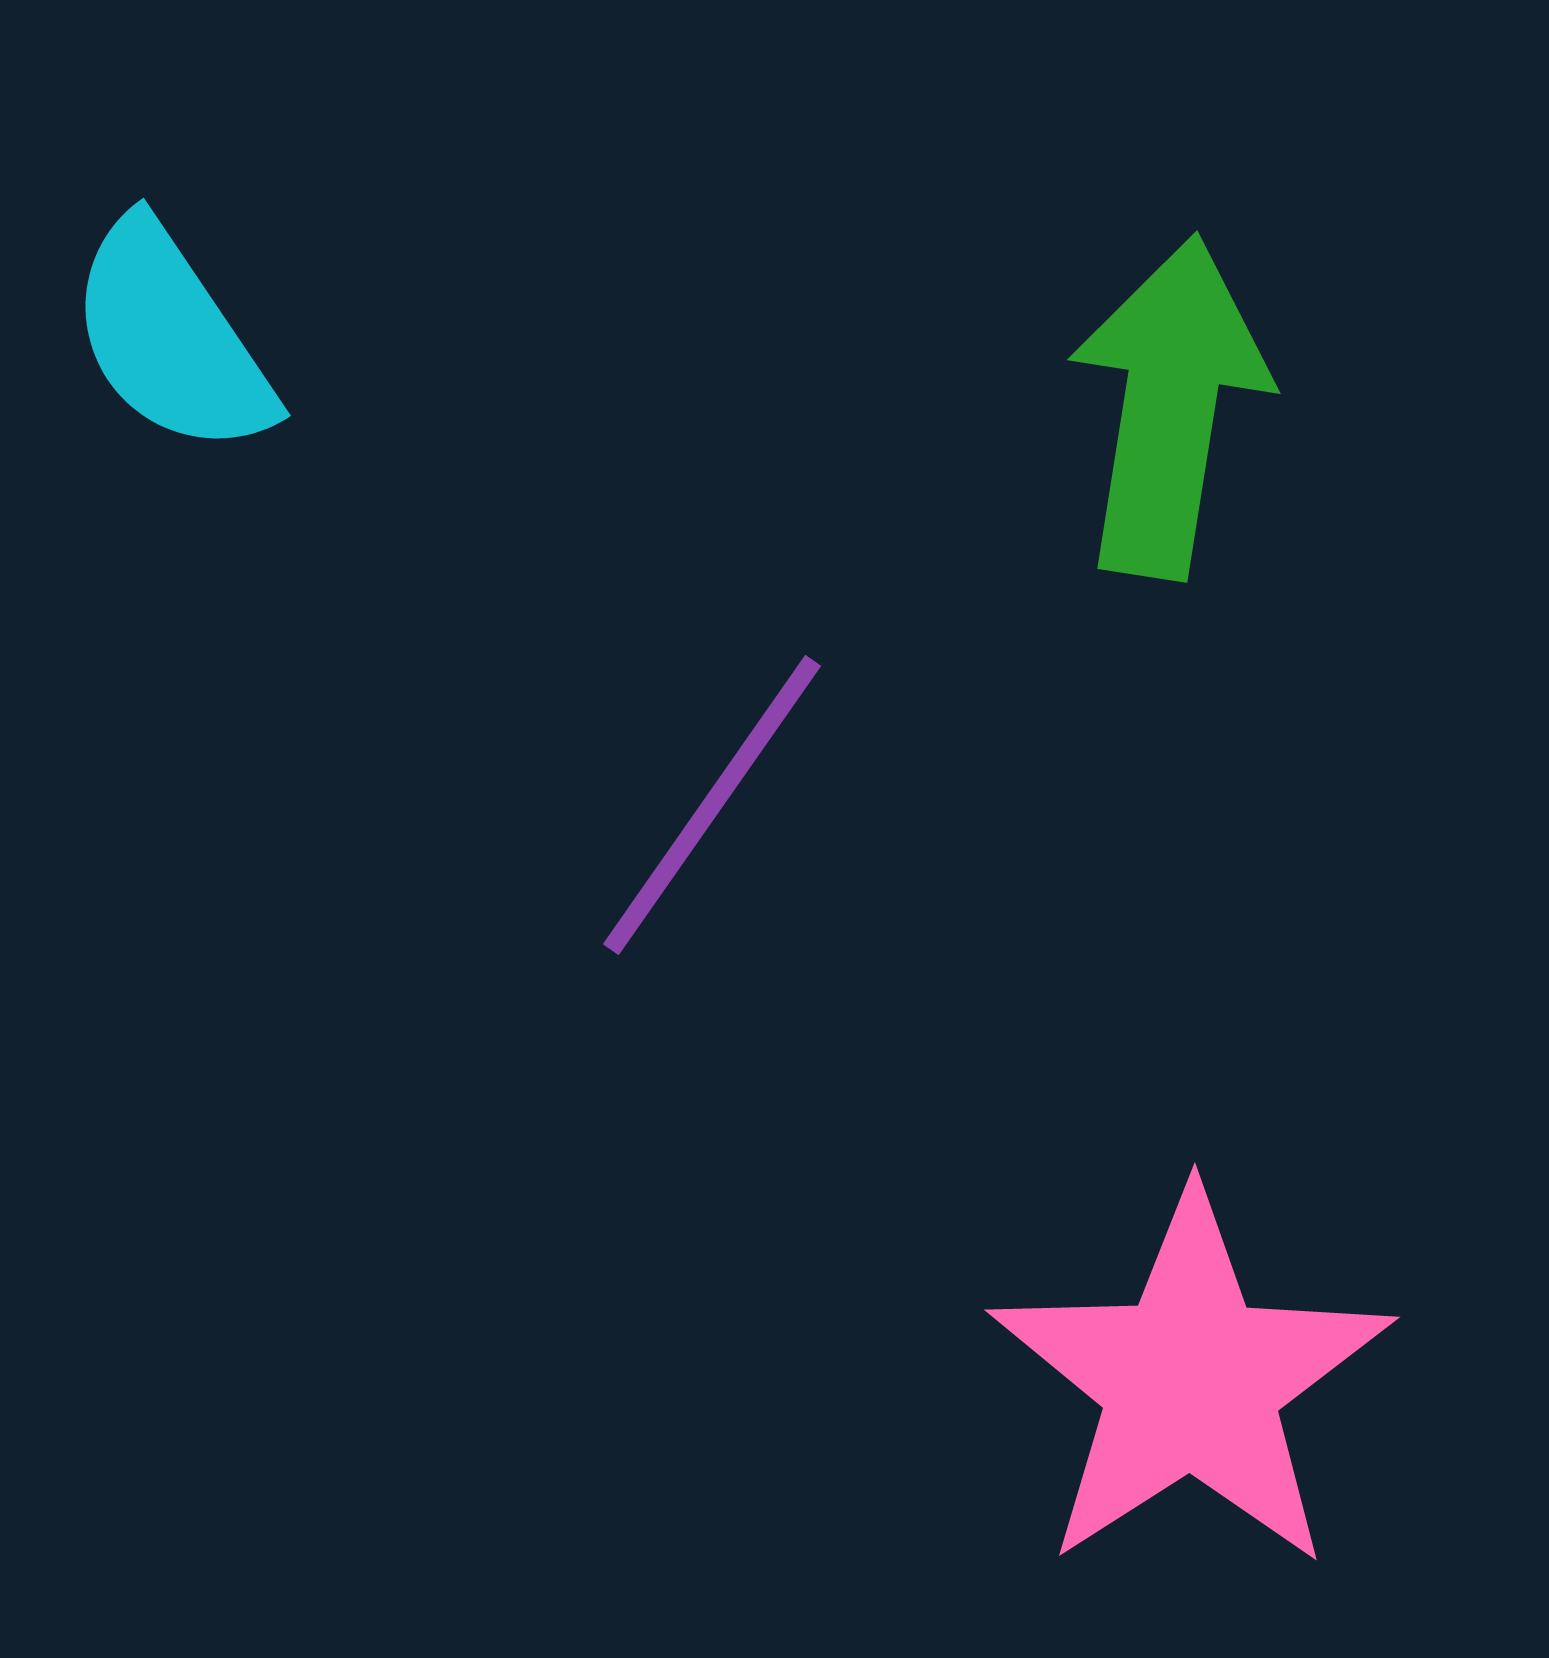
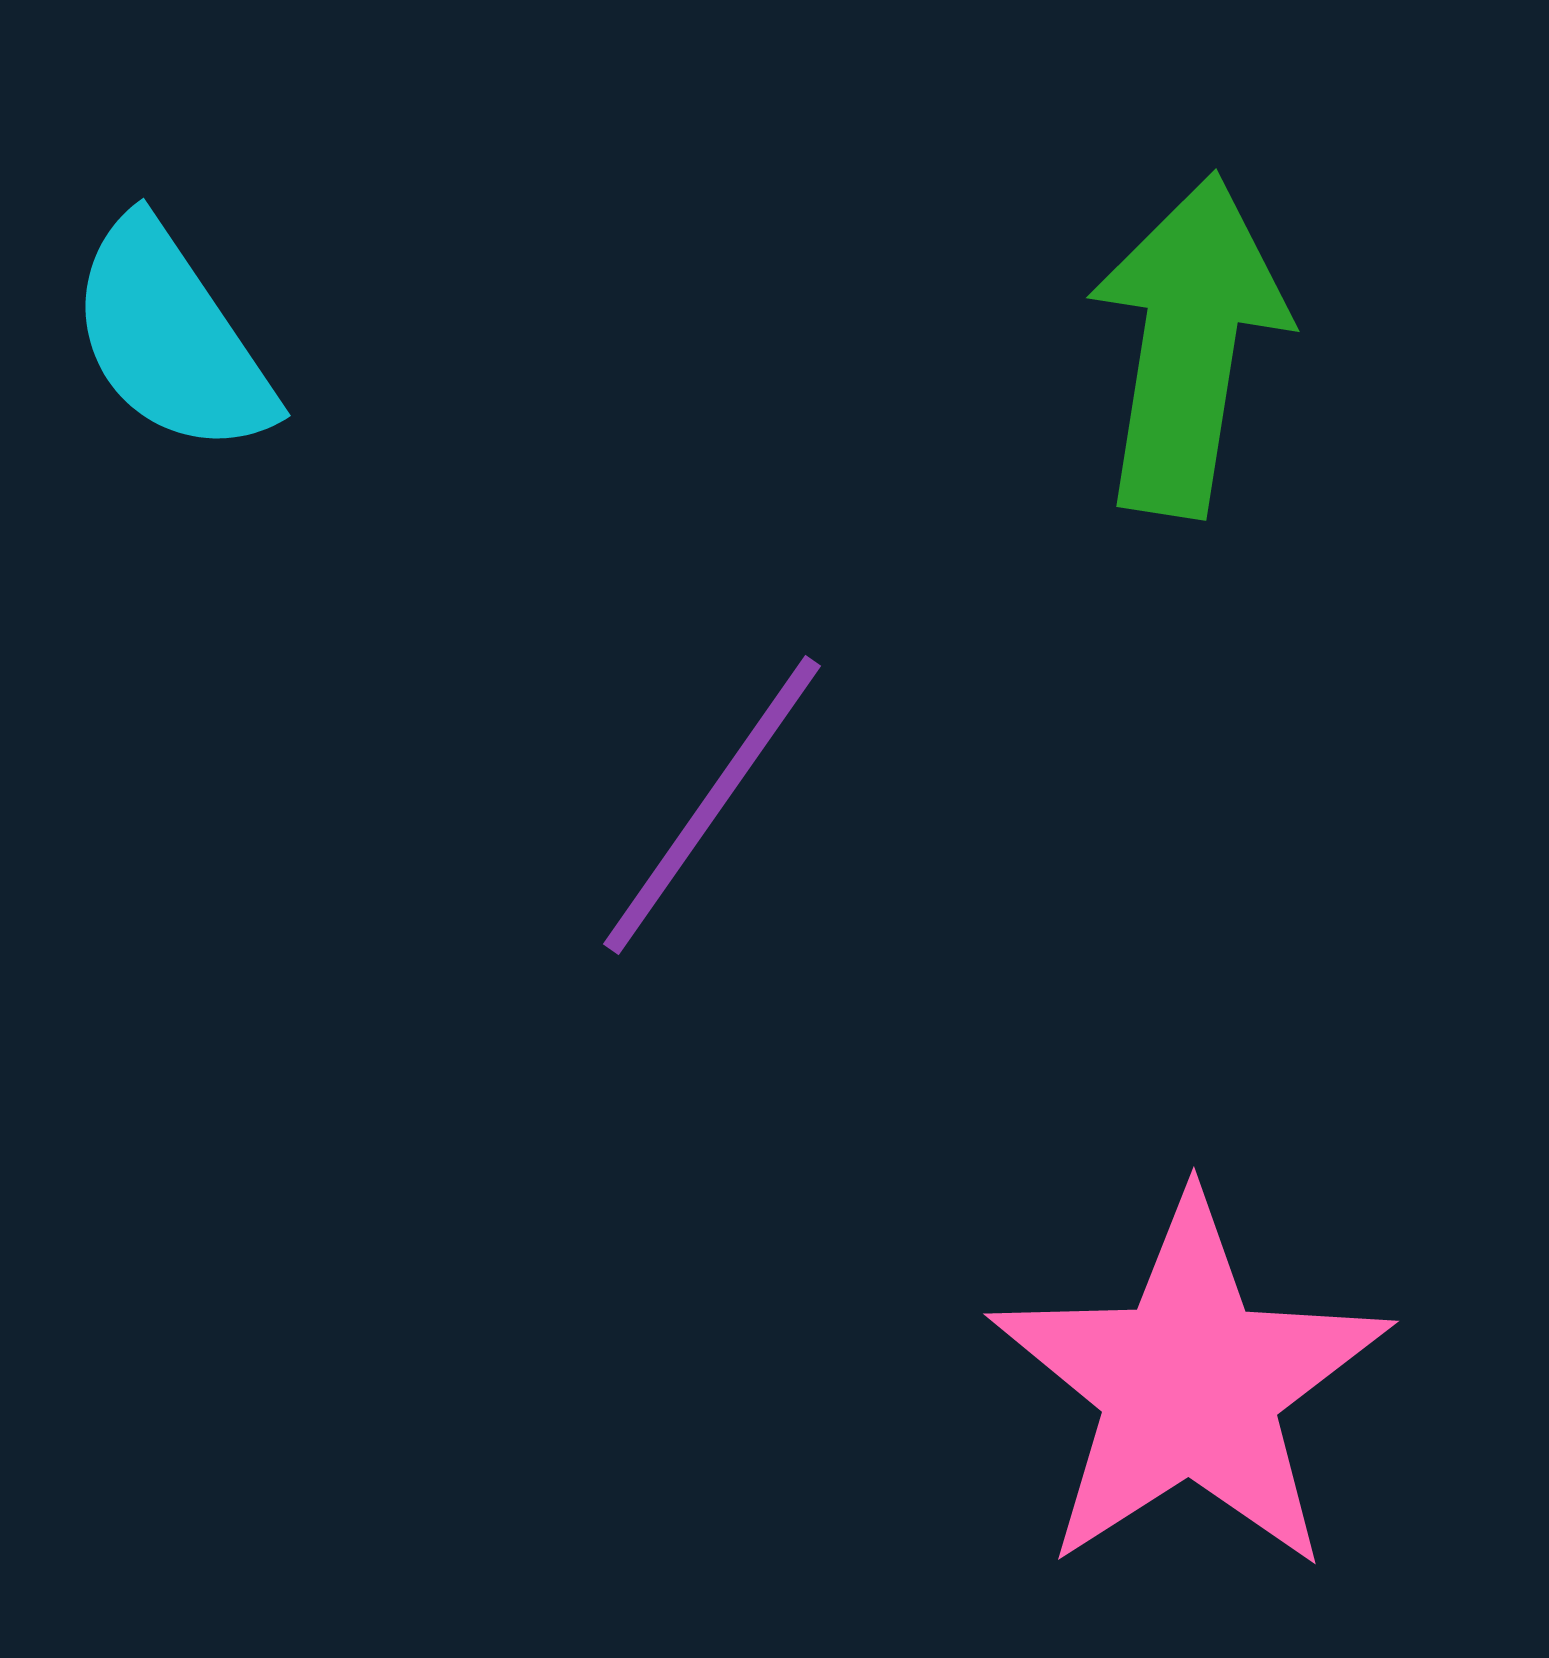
green arrow: moved 19 px right, 62 px up
pink star: moved 1 px left, 4 px down
